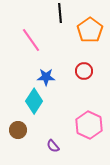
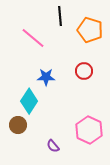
black line: moved 3 px down
orange pentagon: rotated 20 degrees counterclockwise
pink line: moved 2 px right, 2 px up; rotated 15 degrees counterclockwise
cyan diamond: moved 5 px left
pink hexagon: moved 5 px down
brown circle: moved 5 px up
